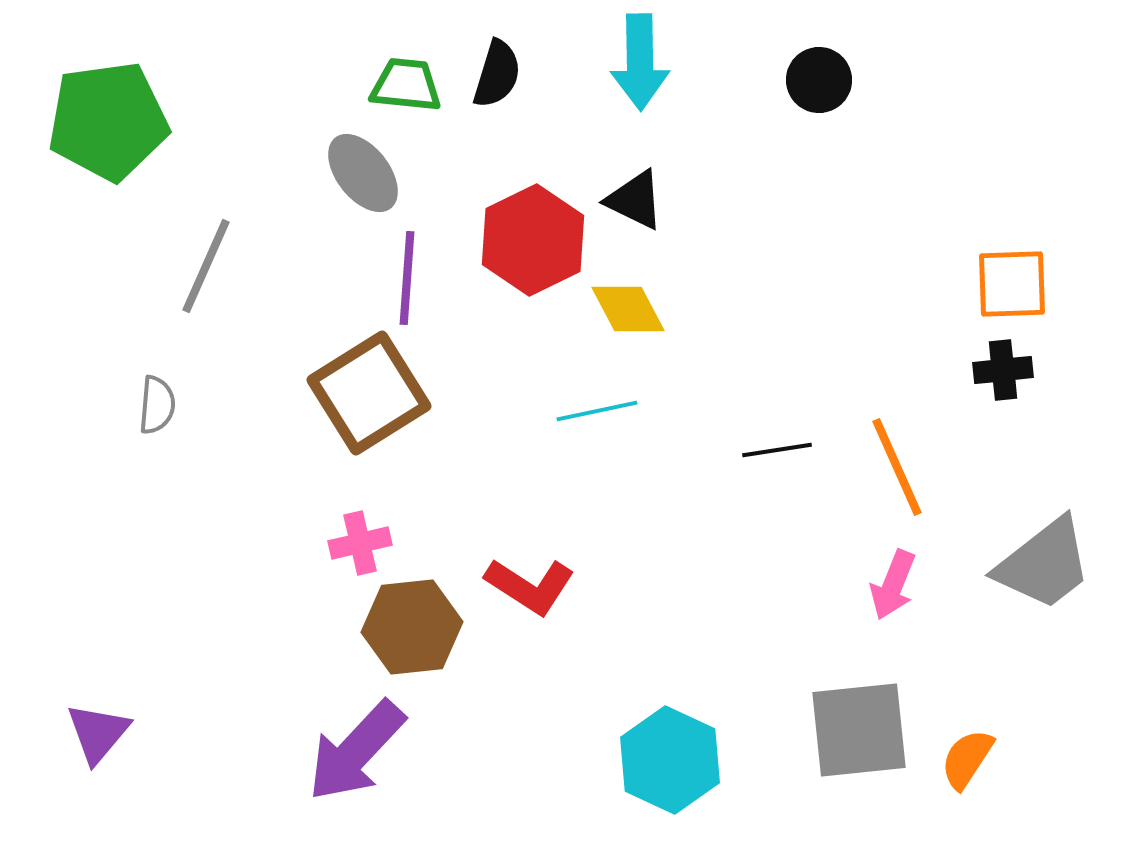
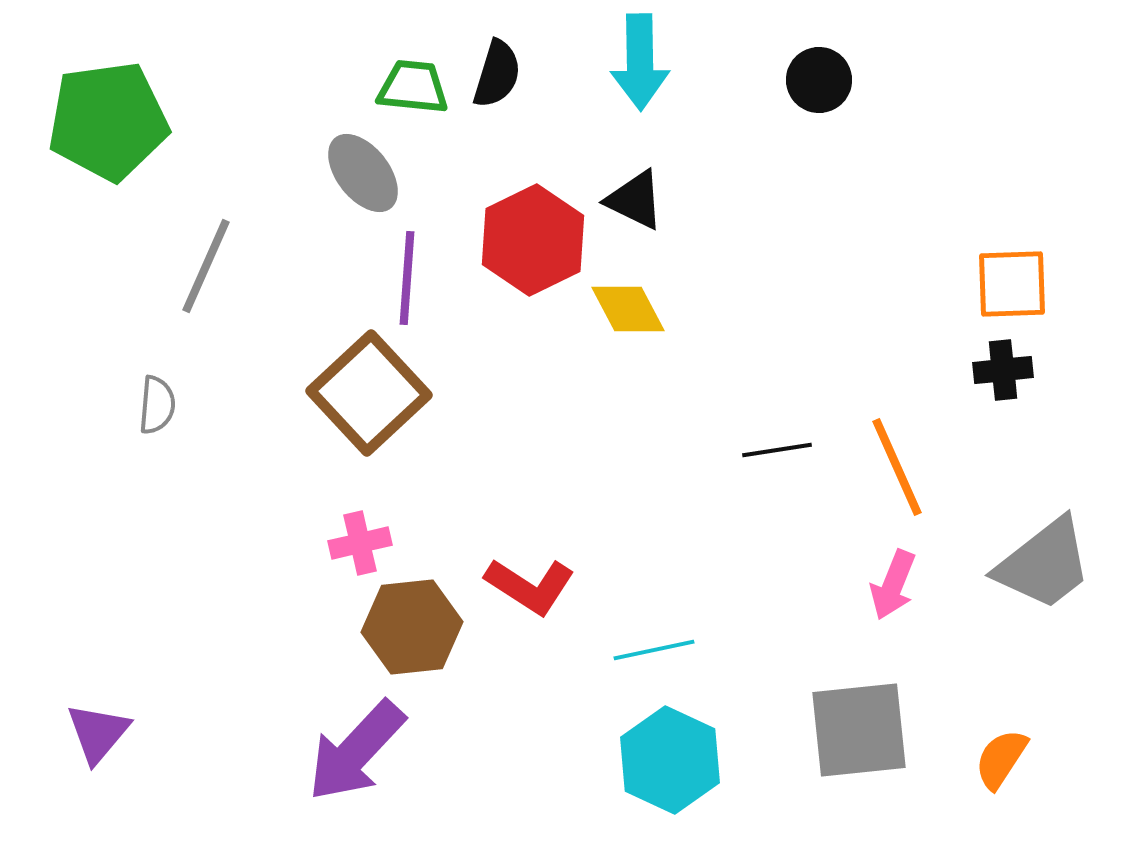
green trapezoid: moved 7 px right, 2 px down
brown square: rotated 11 degrees counterclockwise
cyan line: moved 57 px right, 239 px down
orange semicircle: moved 34 px right
